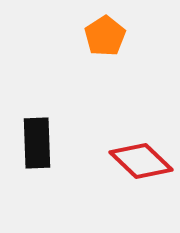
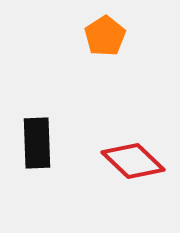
red diamond: moved 8 px left
